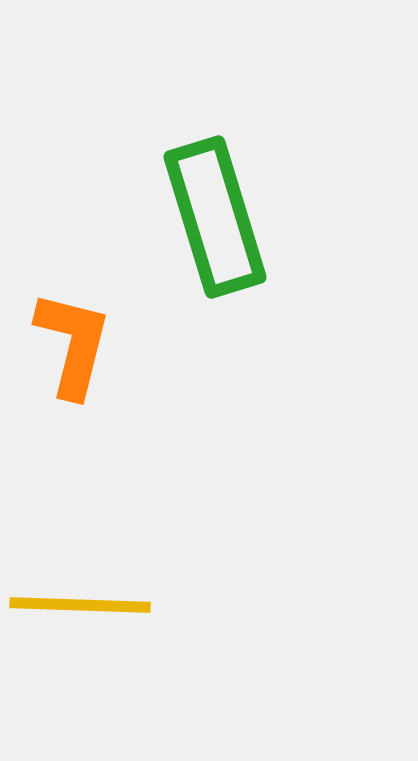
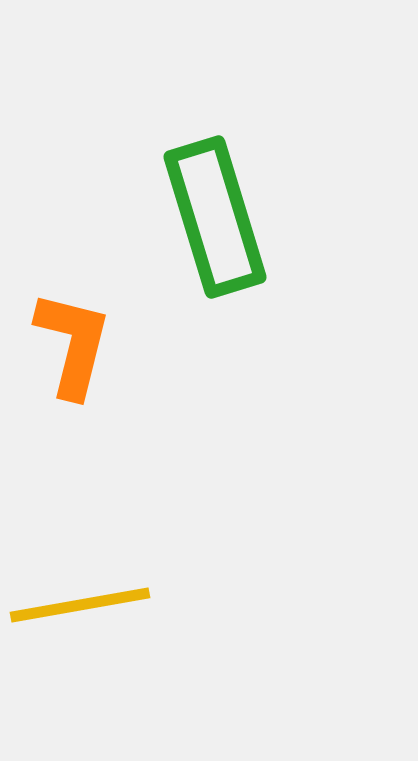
yellow line: rotated 12 degrees counterclockwise
